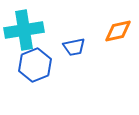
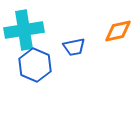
blue hexagon: rotated 16 degrees counterclockwise
